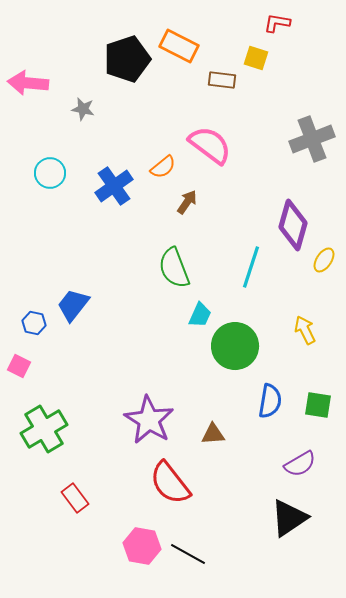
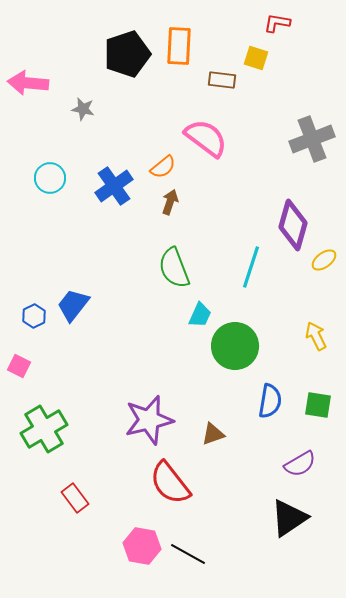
orange rectangle: rotated 66 degrees clockwise
black pentagon: moved 5 px up
pink semicircle: moved 4 px left, 7 px up
cyan circle: moved 5 px down
brown arrow: moved 17 px left; rotated 15 degrees counterclockwise
yellow ellipse: rotated 20 degrees clockwise
blue hexagon: moved 7 px up; rotated 20 degrees clockwise
yellow arrow: moved 11 px right, 6 px down
purple star: rotated 27 degrees clockwise
brown triangle: rotated 15 degrees counterclockwise
